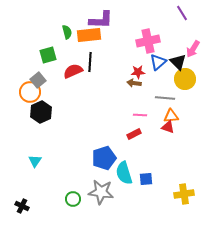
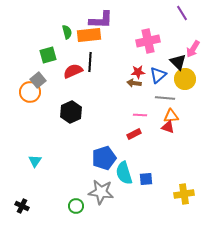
blue triangle: moved 13 px down
black hexagon: moved 30 px right
green circle: moved 3 px right, 7 px down
